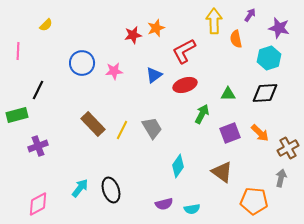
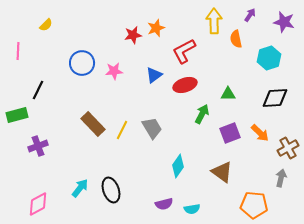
purple star: moved 5 px right, 6 px up
black diamond: moved 10 px right, 5 px down
orange pentagon: moved 4 px down
